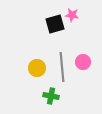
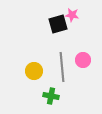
black square: moved 3 px right
pink circle: moved 2 px up
yellow circle: moved 3 px left, 3 px down
